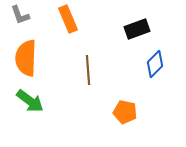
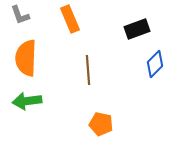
orange rectangle: moved 2 px right
green arrow: moved 3 px left; rotated 136 degrees clockwise
orange pentagon: moved 24 px left, 12 px down
